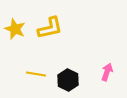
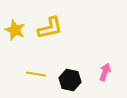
yellow star: moved 1 px down
pink arrow: moved 2 px left
black hexagon: moved 2 px right; rotated 15 degrees counterclockwise
